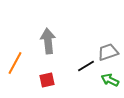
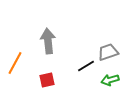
green arrow: rotated 42 degrees counterclockwise
